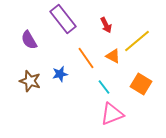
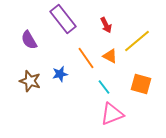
orange triangle: moved 3 px left
orange square: rotated 15 degrees counterclockwise
